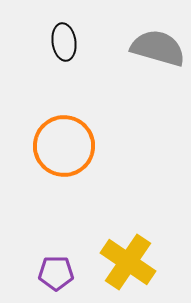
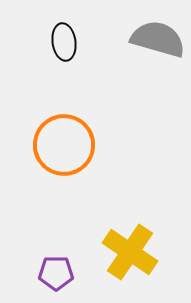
gray semicircle: moved 9 px up
orange circle: moved 1 px up
yellow cross: moved 2 px right, 10 px up
